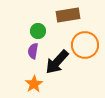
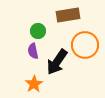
purple semicircle: rotated 21 degrees counterclockwise
black arrow: rotated 8 degrees counterclockwise
